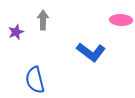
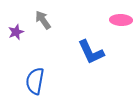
gray arrow: rotated 36 degrees counterclockwise
blue L-shape: rotated 28 degrees clockwise
blue semicircle: moved 1 px down; rotated 24 degrees clockwise
